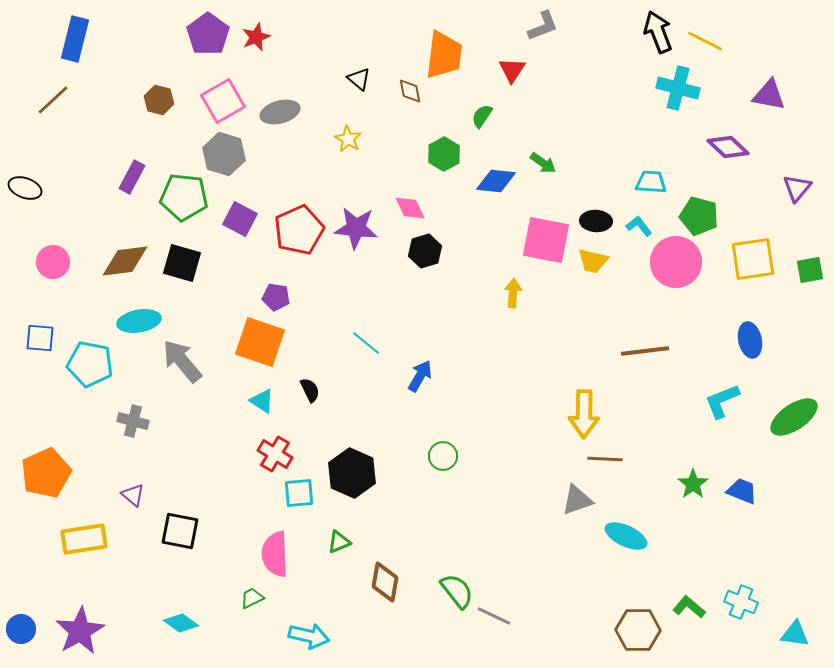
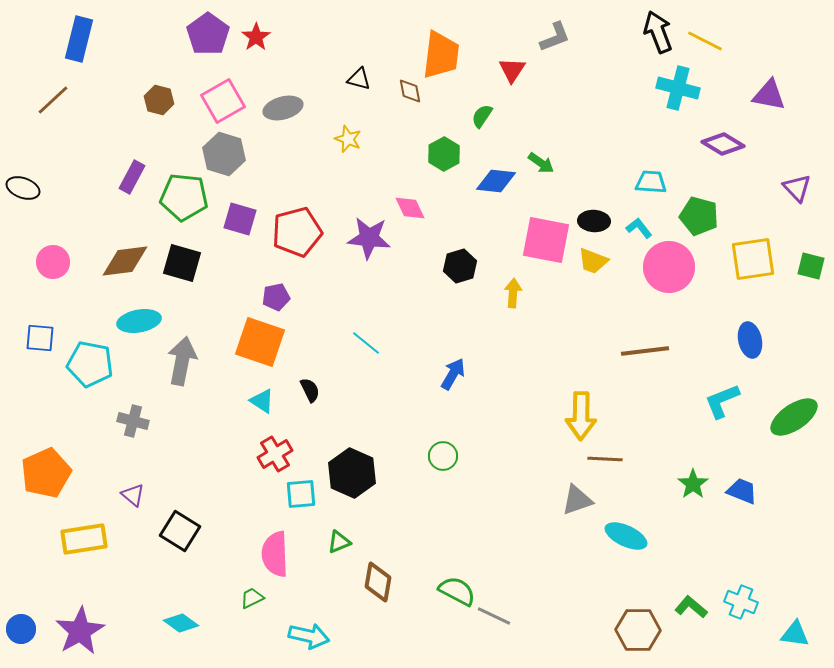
gray L-shape at (543, 26): moved 12 px right, 11 px down
red star at (256, 37): rotated 12 degrees counterclockwise
blue rectangle at (75, 39): moved 4 px right
orange trapezoid at (444, 55): moved 3 px left
black triangle at (359, 79): rotated 25 degrees counterclockwise
gray ellipse at (280, 112): moved 3 px right, 4 px up
yellow star at (348, 139): rotated 8 degrees counterclockwise
purple diamond at (728, 147): moved 5 px left, 3 px up; rotated 12 degrees counterclockwise
green arrow at (543, 163): moved 2 px left
black ellipse at (25, 188): moved 2 px left
purple triangle at (797, 188): rotated 24 degrees counterclockwise
purple square at (240, 219): rotated 12 degrees counterclockwise
black ellipse at (596, 221): moved 2 px left
cyan L-shape at (639, 226): moved 2 px down
purple star at (356, 228): moved 13 px right, 10 px down
red pentagon at (299, 230): moved 2 px left, 2 px down; rotated 9 degrees clockwise
black hexagon at (425, 251): moved 35 px right, 15 px down
yellow trapezoid at (593, 261): rotated 8 degrees clockwise
pink circle at (676, 262): moved 7 px left, 5 px down
green square at (810, 270): moved 1 px right, 4 px up; rotated 24 degrees clockwise
purple pentagon at (276, 297): rotated 20 degrees counterclockwise
gray arrow at (182, 361): rotated 51 degrees clockwise
blue arrow at (420, 376): moved 33 px right, 2 px up
yellow arrow at (584, 414): moved 3 px left, 2 px down
red cross at (275, 454): rotated 28 degrees clockwise
cyan square at (299, 493): moved 2 px right, 1 px down
black square at (180, 531): rotated 21 degrees clockwise
brown diamond at (385, 582): moved 7 px left
green semicircle at (457, 591): rotated 24 degrees counterclockwise
green L-shape at (689, 607): moved 2 px right
